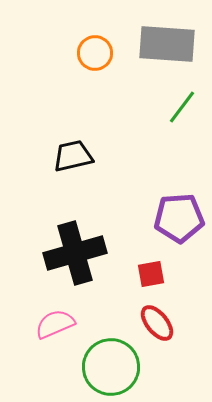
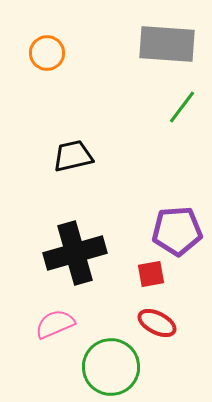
orange circle: moved 48 px left
purple pentagon: moved 2 px left, 13 px down
red ellipse: rotated 24 degrees counterclockwise
